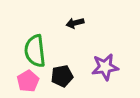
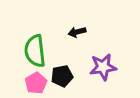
black arrow: moved 2 px right, 9 px down
purple star: moved 2 px left
pink pentagon: moved 8 px right, 2 px down
